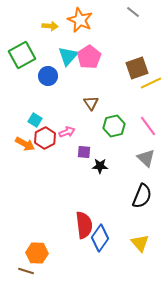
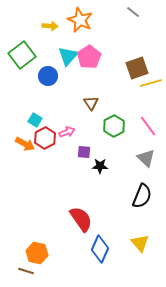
green square: rotated 8 degrees counterclockwise
yellow line: rotated 10 degrees clockwise
green hexagon: rotated 15 degrees counterclockwise
red semicircle: moved 3 px left, 6 px up; rotated 28 degrees counterclockwise
blue diamond: moved 11 px down; rotated 12 degrees counterclockwise
orange hexagon: rotated 10 degrees clockwise
